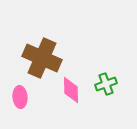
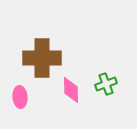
brown cross: rotated 24 degrees counterclockwise
